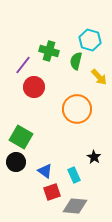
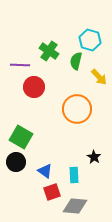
green cross: rotated 18 degrees clockwise
purple line: moved 3 px left; rotated 54 degrees clockwise
cyan rectangle: rotated 21 degrees clockwise
